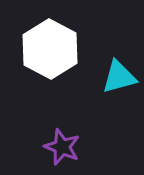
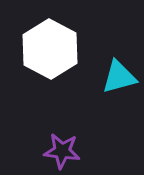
purple star: moved 4 px down; rotated 15 degrees counterclockwise
